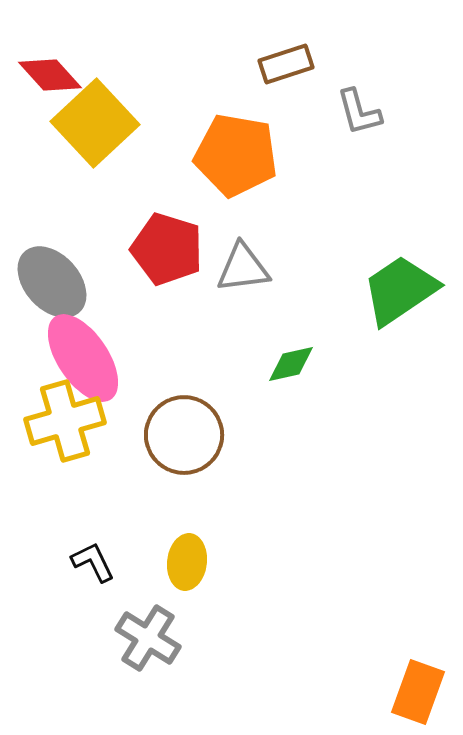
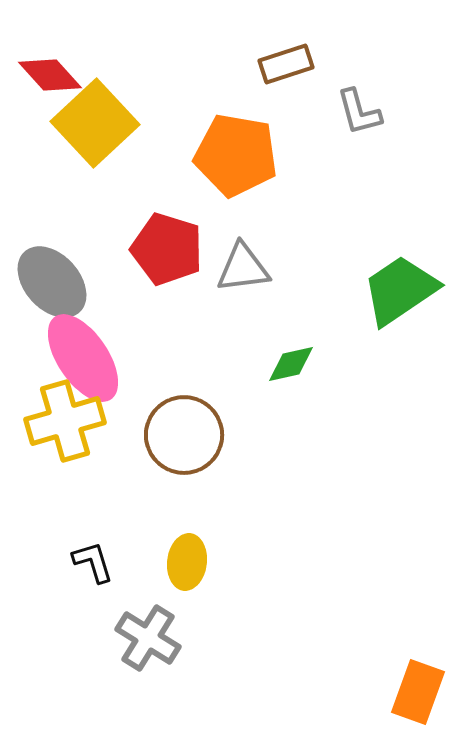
black L-shape: rotated 9 degrees clockwise
